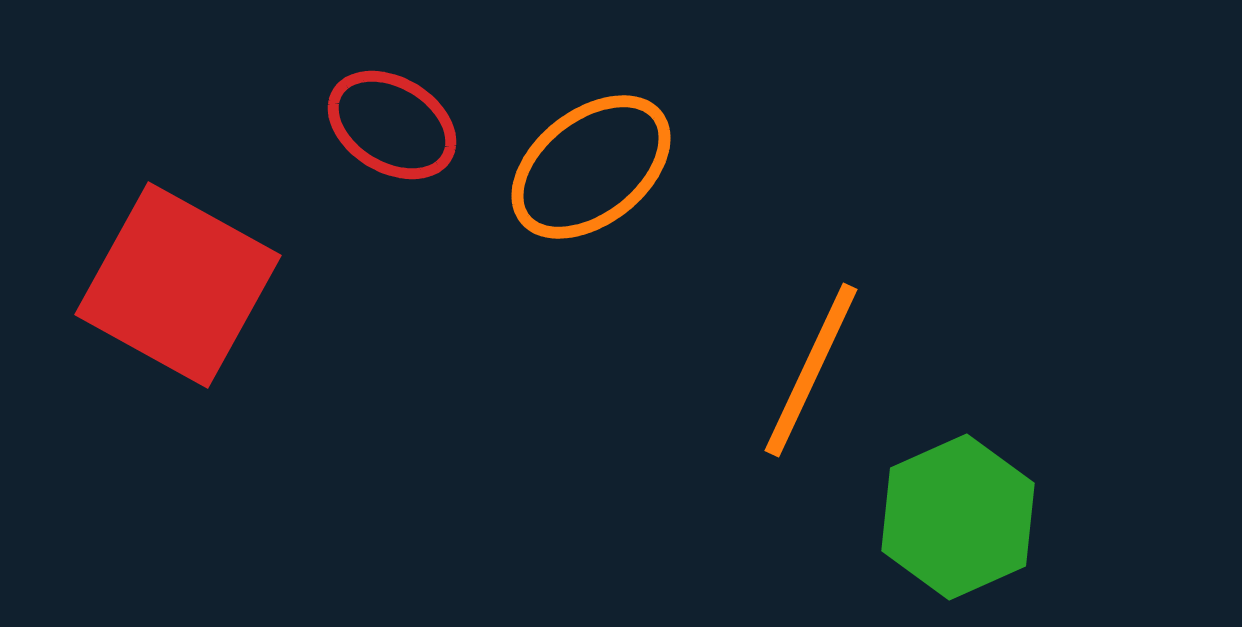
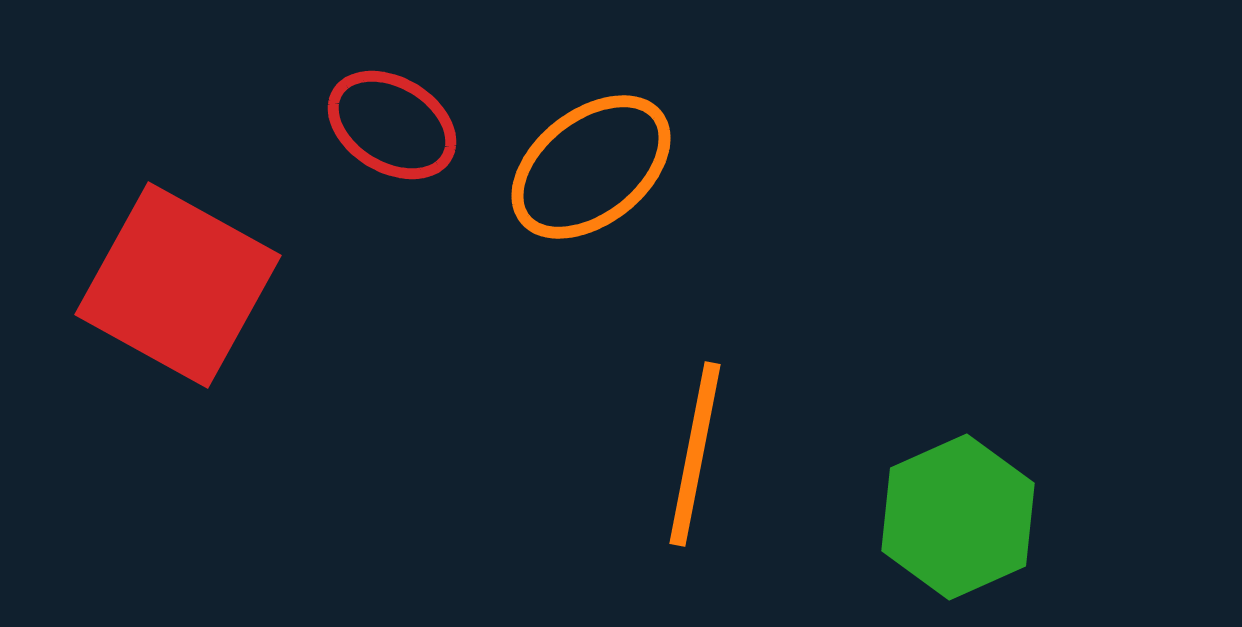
orange line: moved 116 px left, 84 px down; rotated 14 degrees counterclockwise
